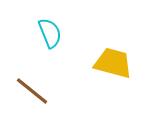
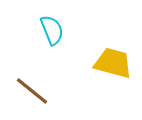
cyan semicircle: moved 2 px right, 3 px up
